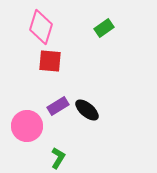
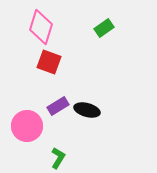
red square: moved 1 px left, 1 px down; rotated 15 degrees clockwise
black ellipse: rotated 25 degrees counterclockwise
